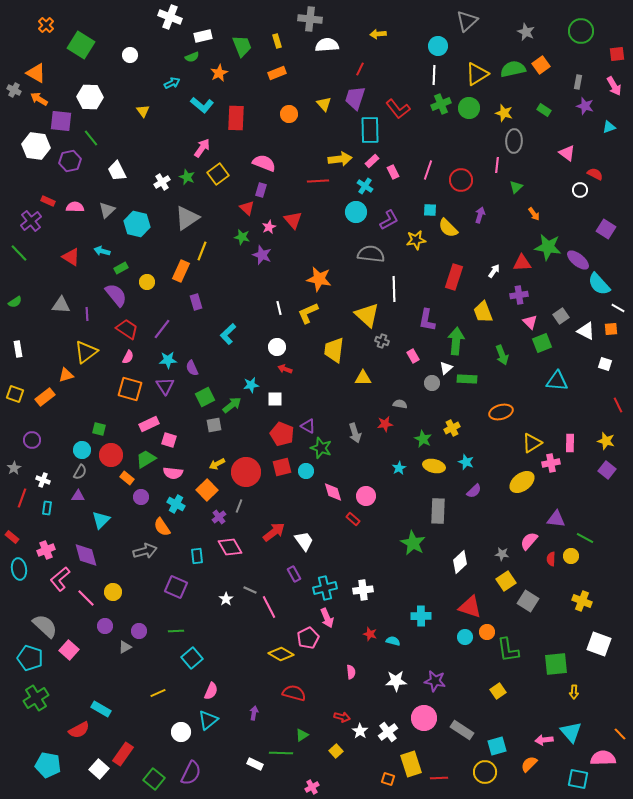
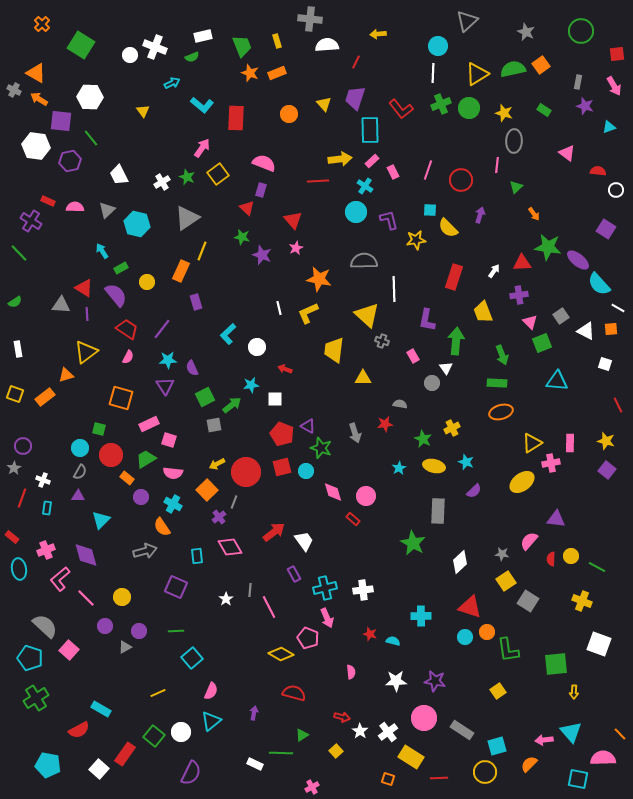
white cross at (170, 17): moved 15 px left, 30 px down
orange cross at (46, 25): moved 4 px left, 1 px up
red line at (360, 69): moved 4 px left, 7 px up
orange star at (219, 73): moved 31 px right; rotated 24 degrees counterclockwise
white line at (434, 75): moved 1 px left, 2 px up
red L-shape at (398, 109): moved 3 px right
white trapezoid at (117, 171): moved 2 px right, 4 px down
red semicircle at (595, 174): moved 3 px right, 3 px up; rotated 21 degrees counterclockwise
white circle at (580, 190): moved 36 px right
purple L-shape at (389, 220): rotated 75 degrees counterclockwise
purple cross at (31, 221): rotated 20 degrees counterclockwise
pink star at (269, 227): moved 27 px right, 21 px down
cyan arrow at (102, 251): rotated 42 degrees clockwise
gray semicircle at (371, 254): moved 7 px left, 7 px down; rotated 8 degrees counterclockwise
red triangle at (71, 257): moved 13 px right, 31 px down
white circle at (277, 347): moved 20 px left
white triangle at (446, 368): rotated 24 degrees counterclockwise
green rectangle at (467, 379): moved 30 px right, 4 px down
orange square at (130, 389): moved 9 px left, 9 px down
purple circle at (32, 440): moved 9 px left, 6 px down
cyan circle at (82, 450): moved 2 px left, 2 px up
cyan cross at (176, 504): moved 3 px left
gray line at (239, 506): moved 5 px left, 4 px up
green line at (585, 538): moved 12 px right, 29 px down
gray line at (250, 590): rotated 72 degrees clockwise
yellow circle at (113, 592): moved 9 px right, 5 px down
pink pentagon at (308, 638): rotated 25 degrees counterclockwise
cyan triangle at (208, 720): moved 3 px right, 1 px down
red rectangle at (123, 754): moved 2 px right
yellow rectangle at (411, 764): moved 7 px up; rotated 40 degrees counterclockwise
green square at (154, 779): moved 43 px up
